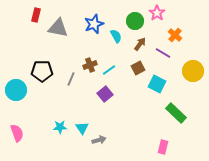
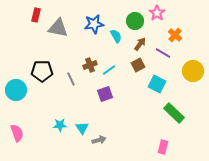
blue star: rotated 12 degrees clockwise
brown square: moved 3 px up
gray line: rotated 48 degrees counterclockwise
purple square: rotated 21 degrees clockwise
green rectangle: moved 2 px left
cyan star: moved 2 px up
